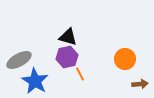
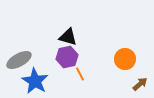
brown arrow: rotated 35 degrees counterclockwise
